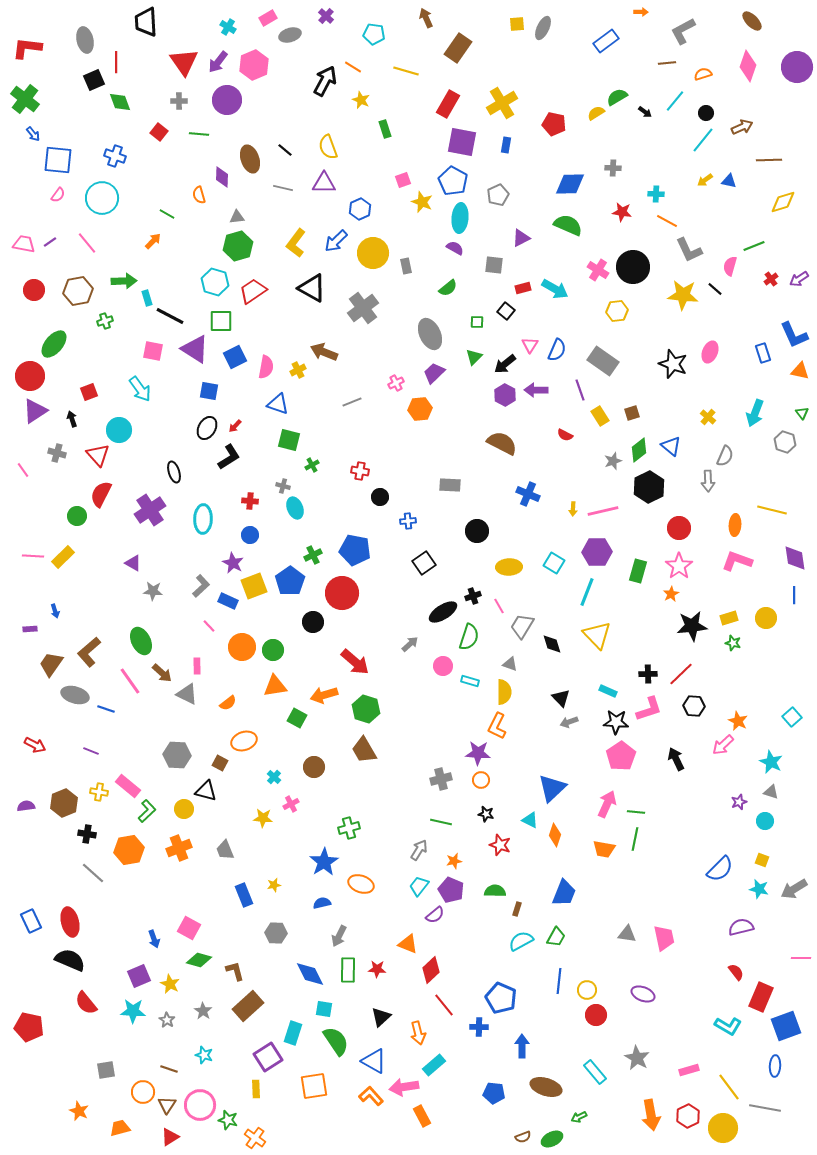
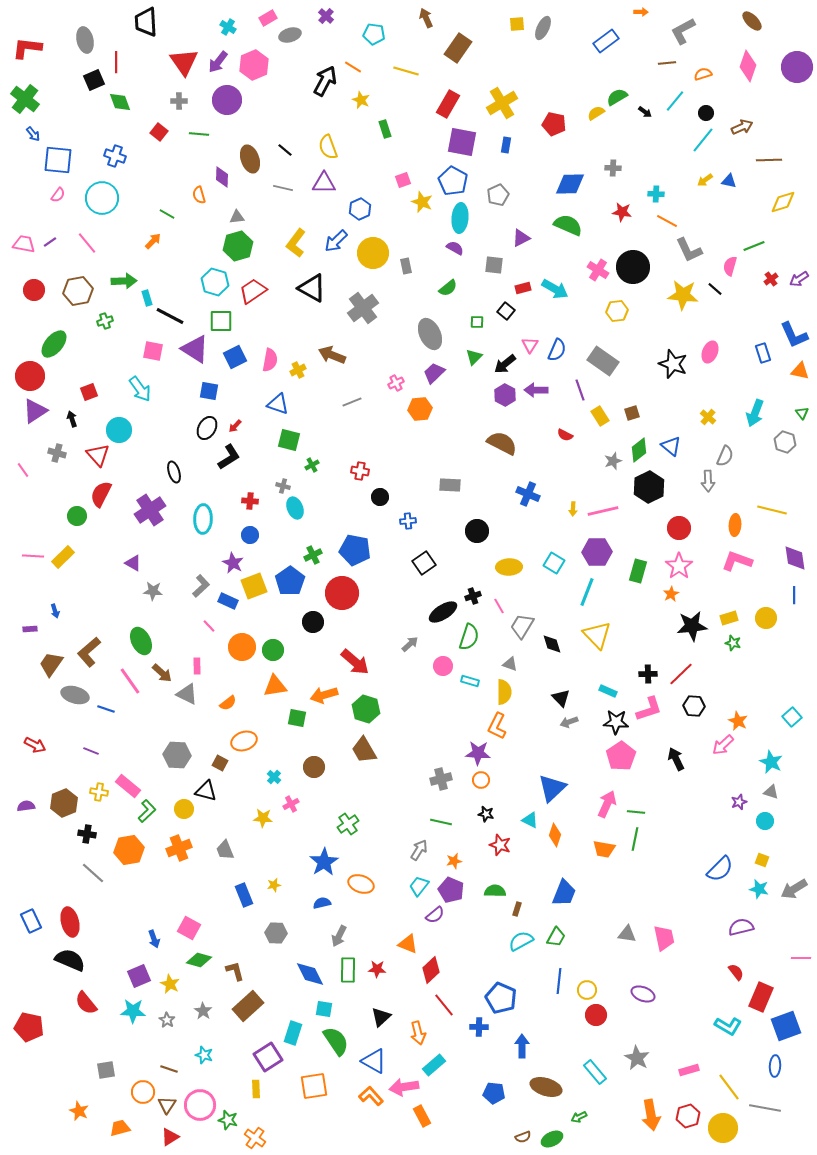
brown arrow at (324, 352): moved 8 px right, 3 px down
pink semicircle at (266, 367): moved 4 px right, 7 px up
green square at (297, 718): rotated 18 degrees counterclockwise
green cross at (349, 828): moved 1 px left, 4 px up; rotated 20 degrees counterclockwise
red hexagon at (688, 1116): rotated 10 degrees clockwise
